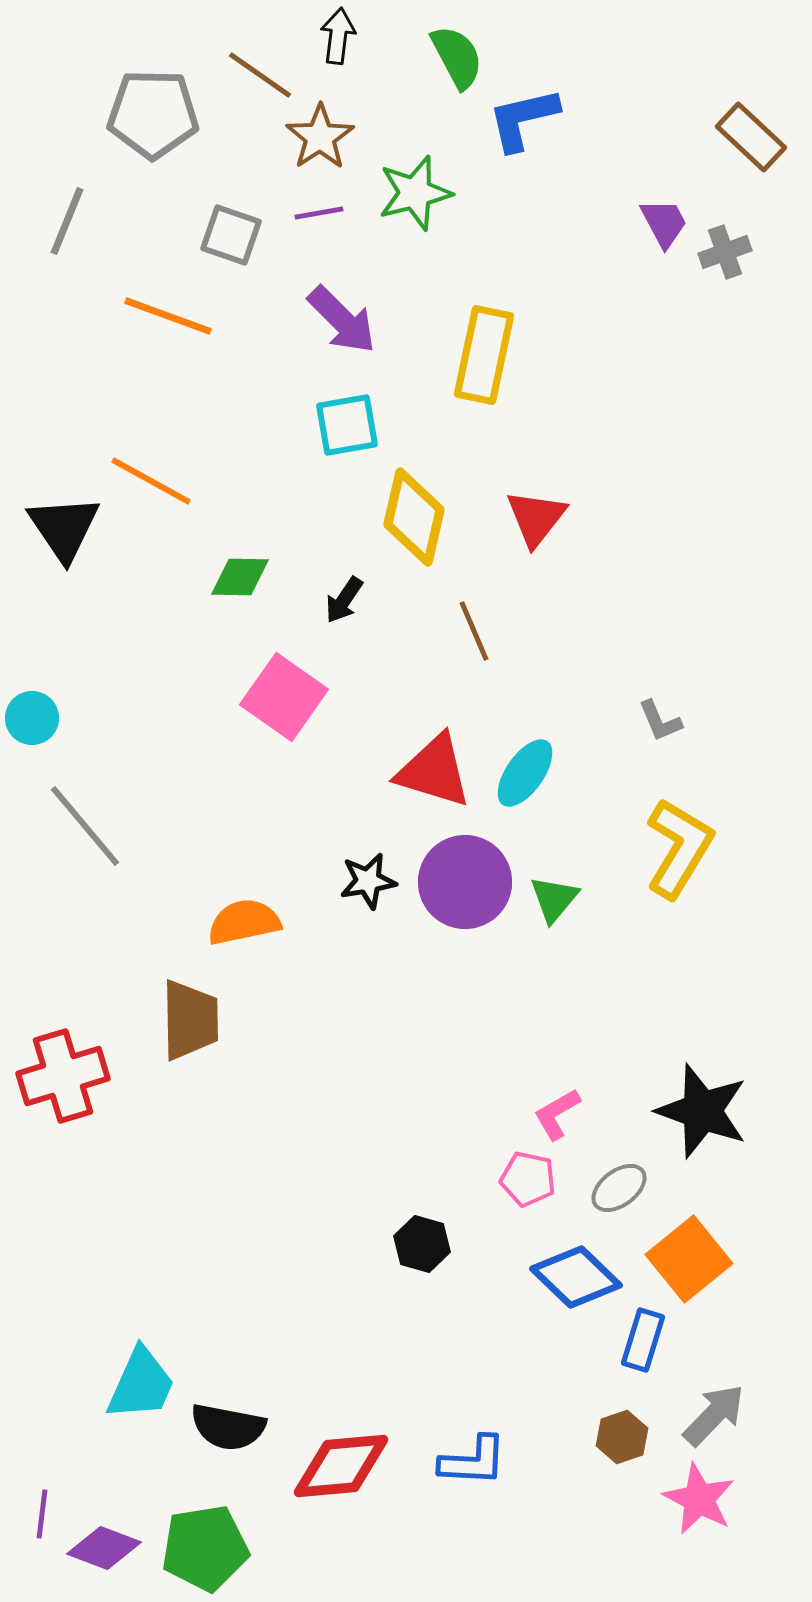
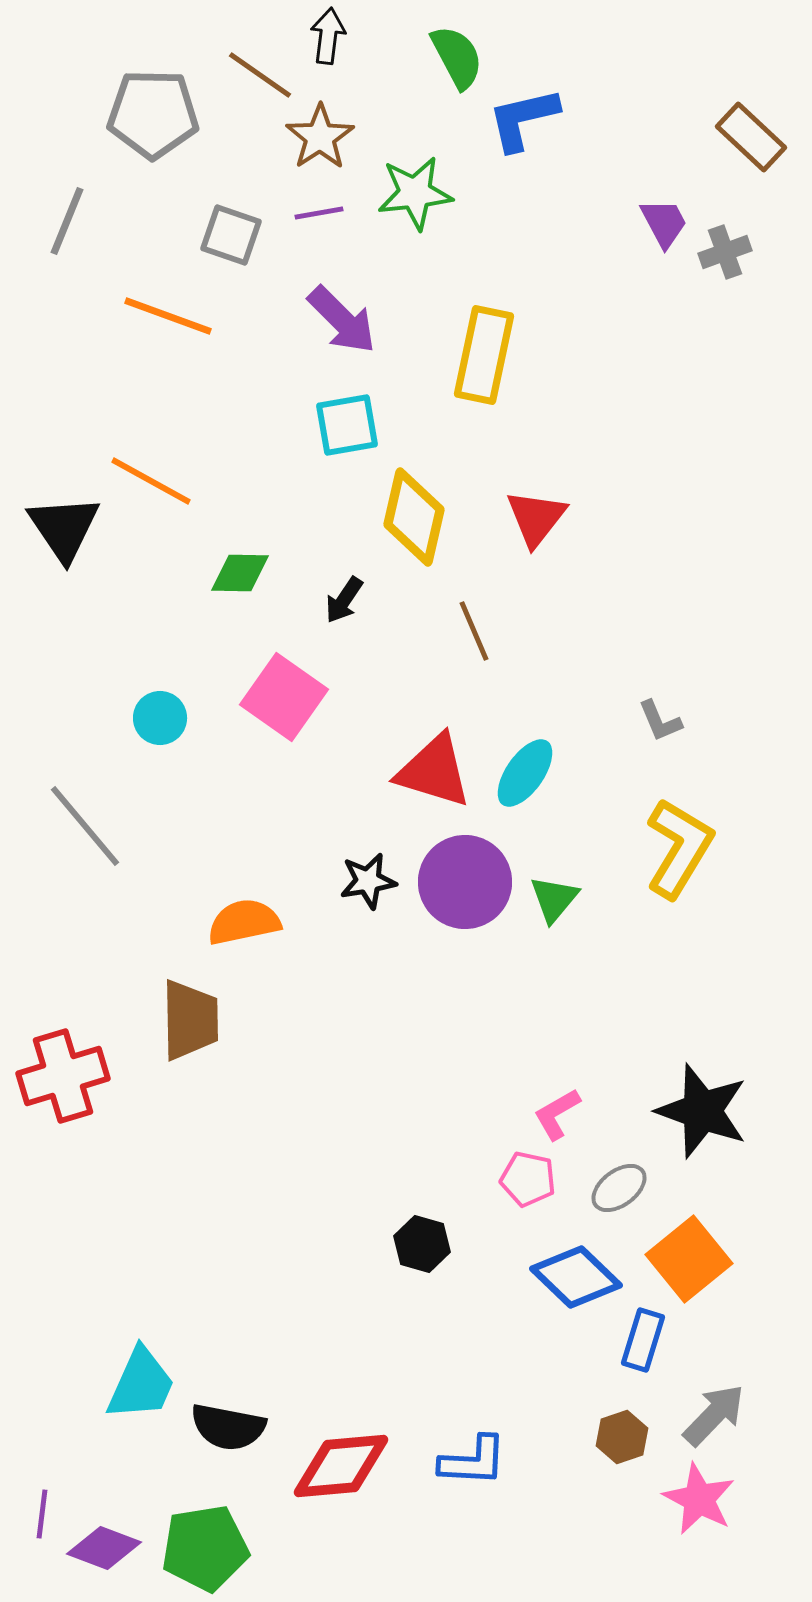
black arrow at (338, 36): moved 10 px left
green star at (415, 193): rotated 8 degrees clockwise
green diamond at (240, 577): moved 4 px up
cyan circle at (32, 718): moved 128 px right
